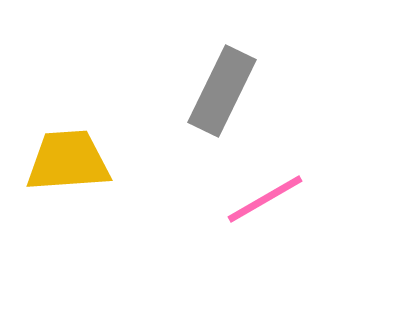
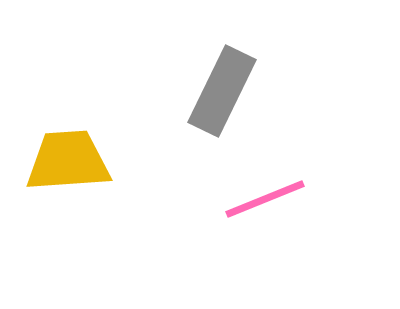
pink line: rotated 8 degrees clockwise
